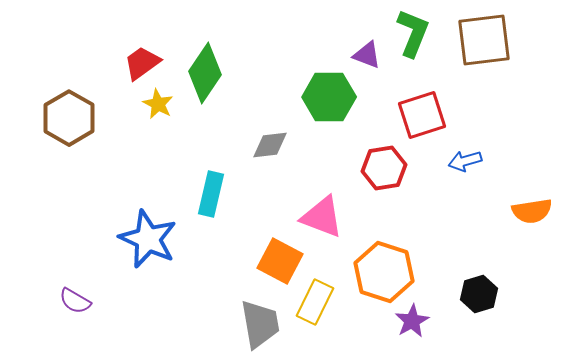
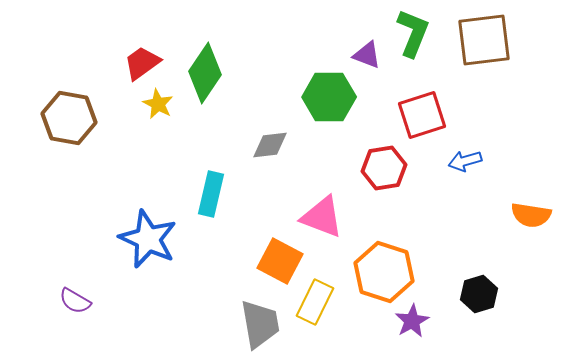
brown hexagon: rotated 20 degrees counterclockwise
orange semicircle: moved 1 px left, 4 px down; rotated 18 degrees clockwise
